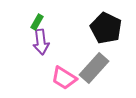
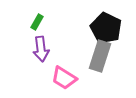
purple arrow: moved 7 px down
gray rectangle: moved 6 px right, 12 px up; rotated 24 degrees counterclockwise
